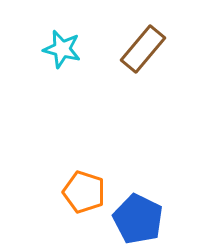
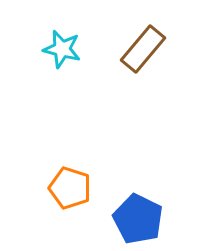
orange pentagon: moved 14 px left, 4 px up
